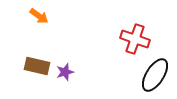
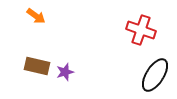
orange arrow: moved 3 px left
red cross: moved 6 px right, 9 px up
